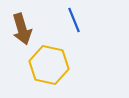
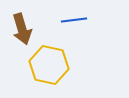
blue line: rotated 75 degrees counterclockwise
